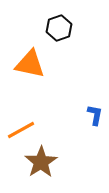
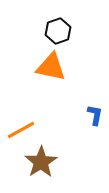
black hexagon: moved 1 px left, 3 px down
orange triangle: moved 21 px right, 3 px down
